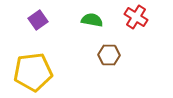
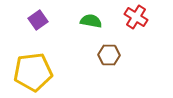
green semicircle: moved 1 px left, 1 px down
